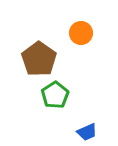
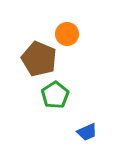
orange circle: moved 14 px left, 1 px down
brown pentagon: rotated 12 degrees counterclockwise
